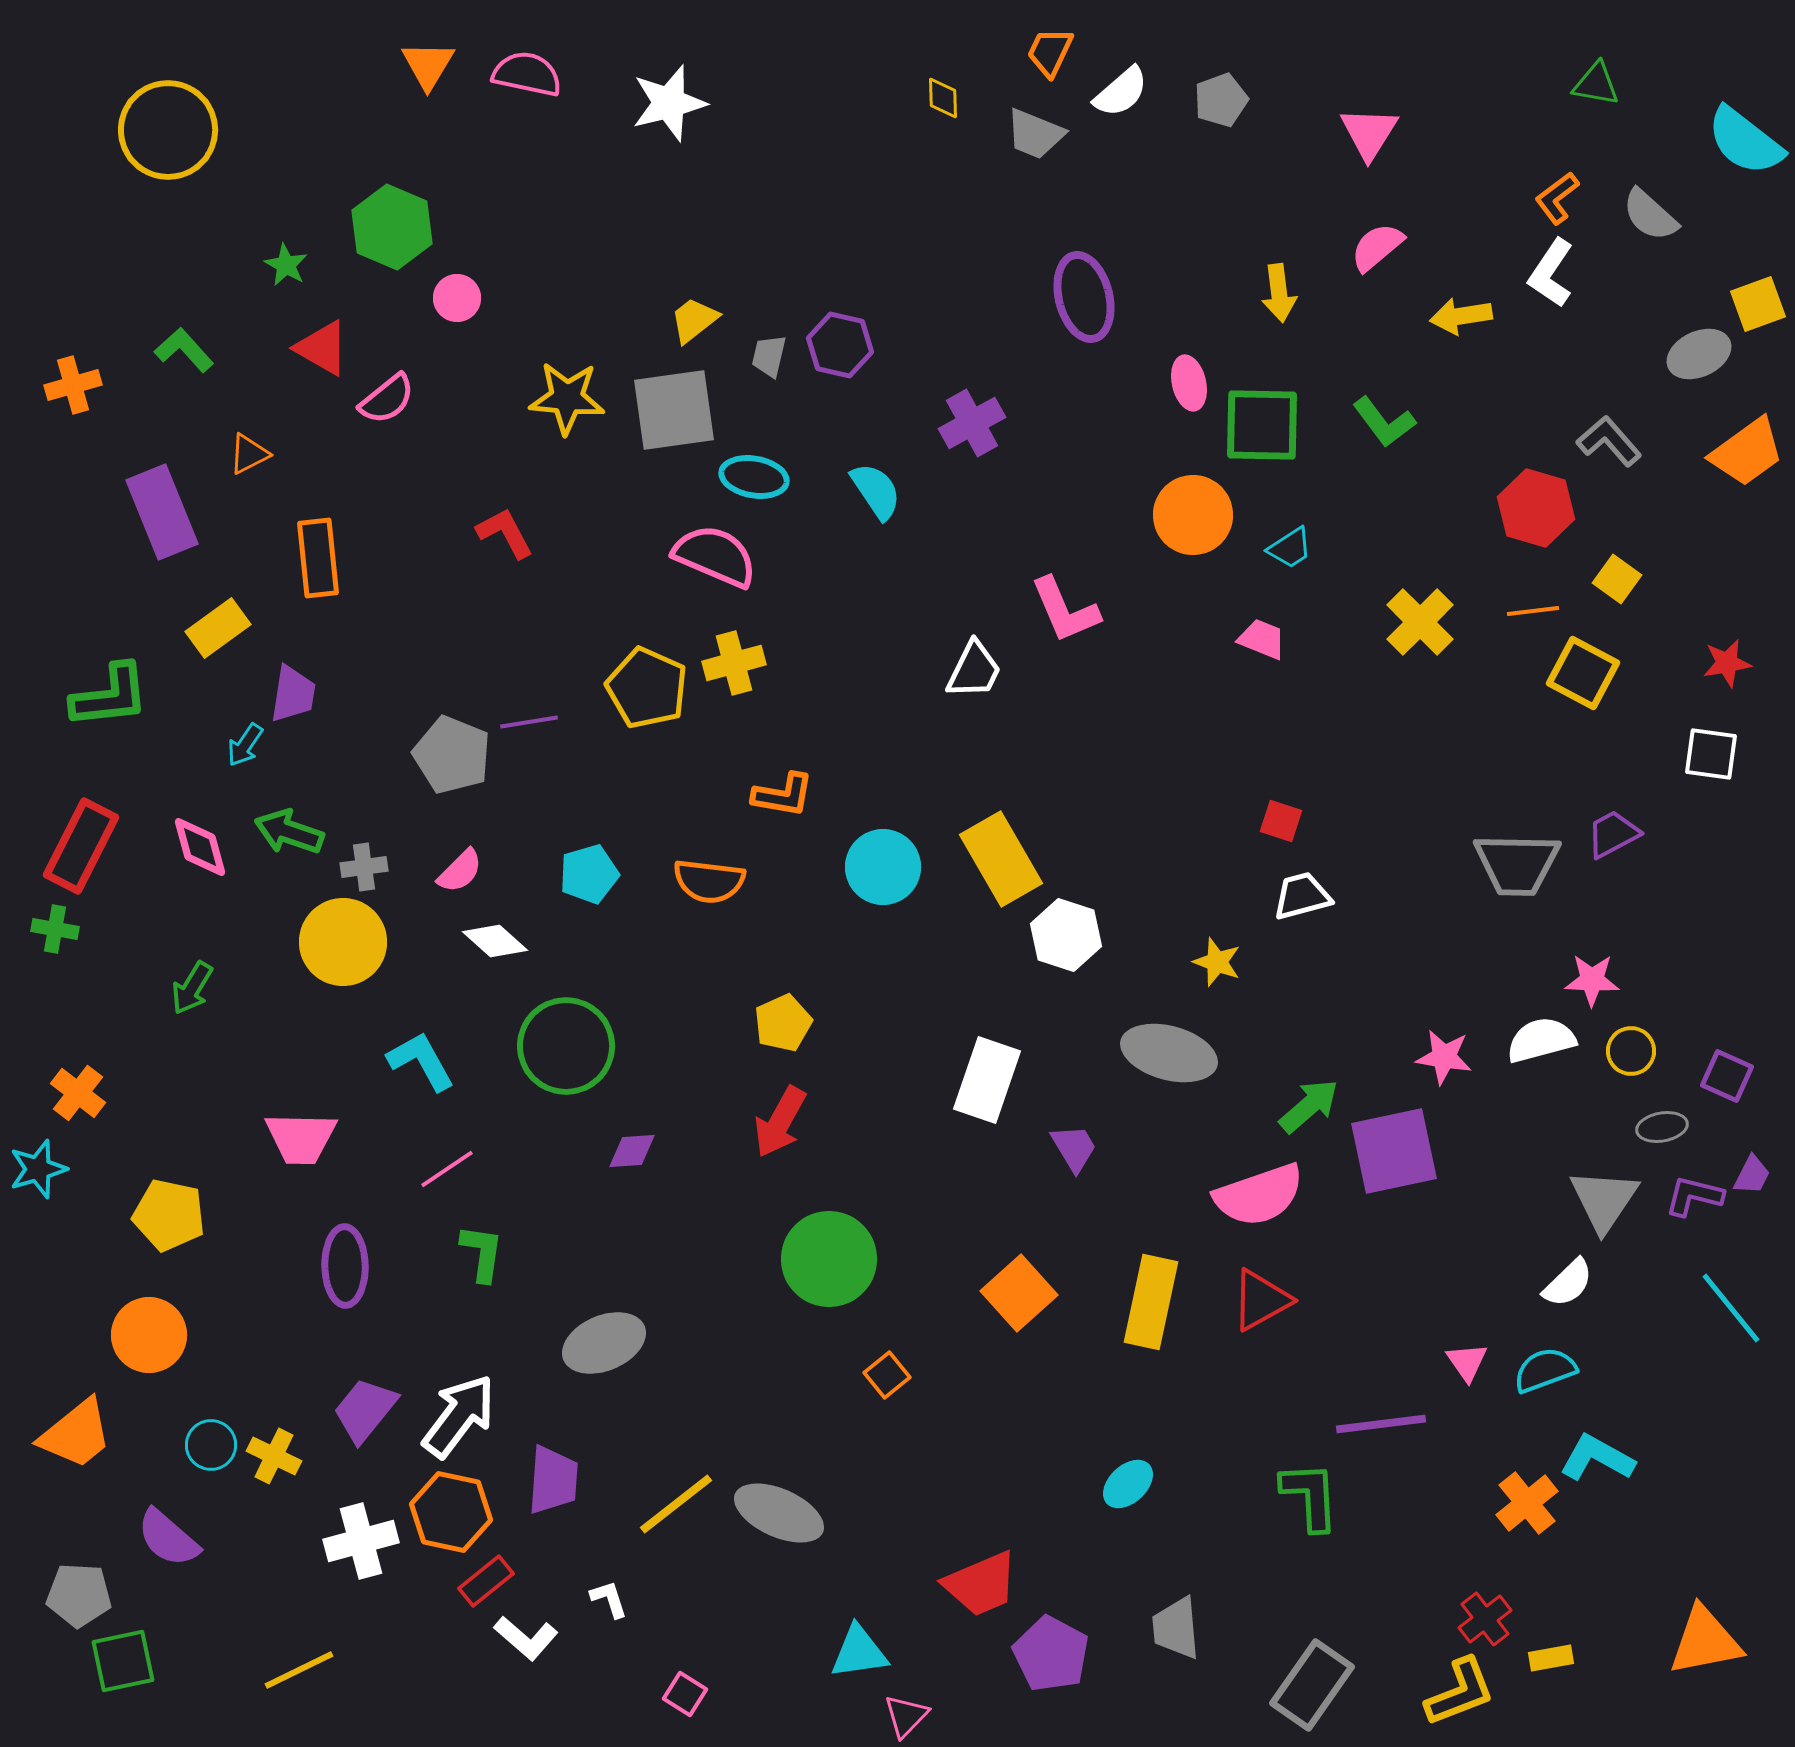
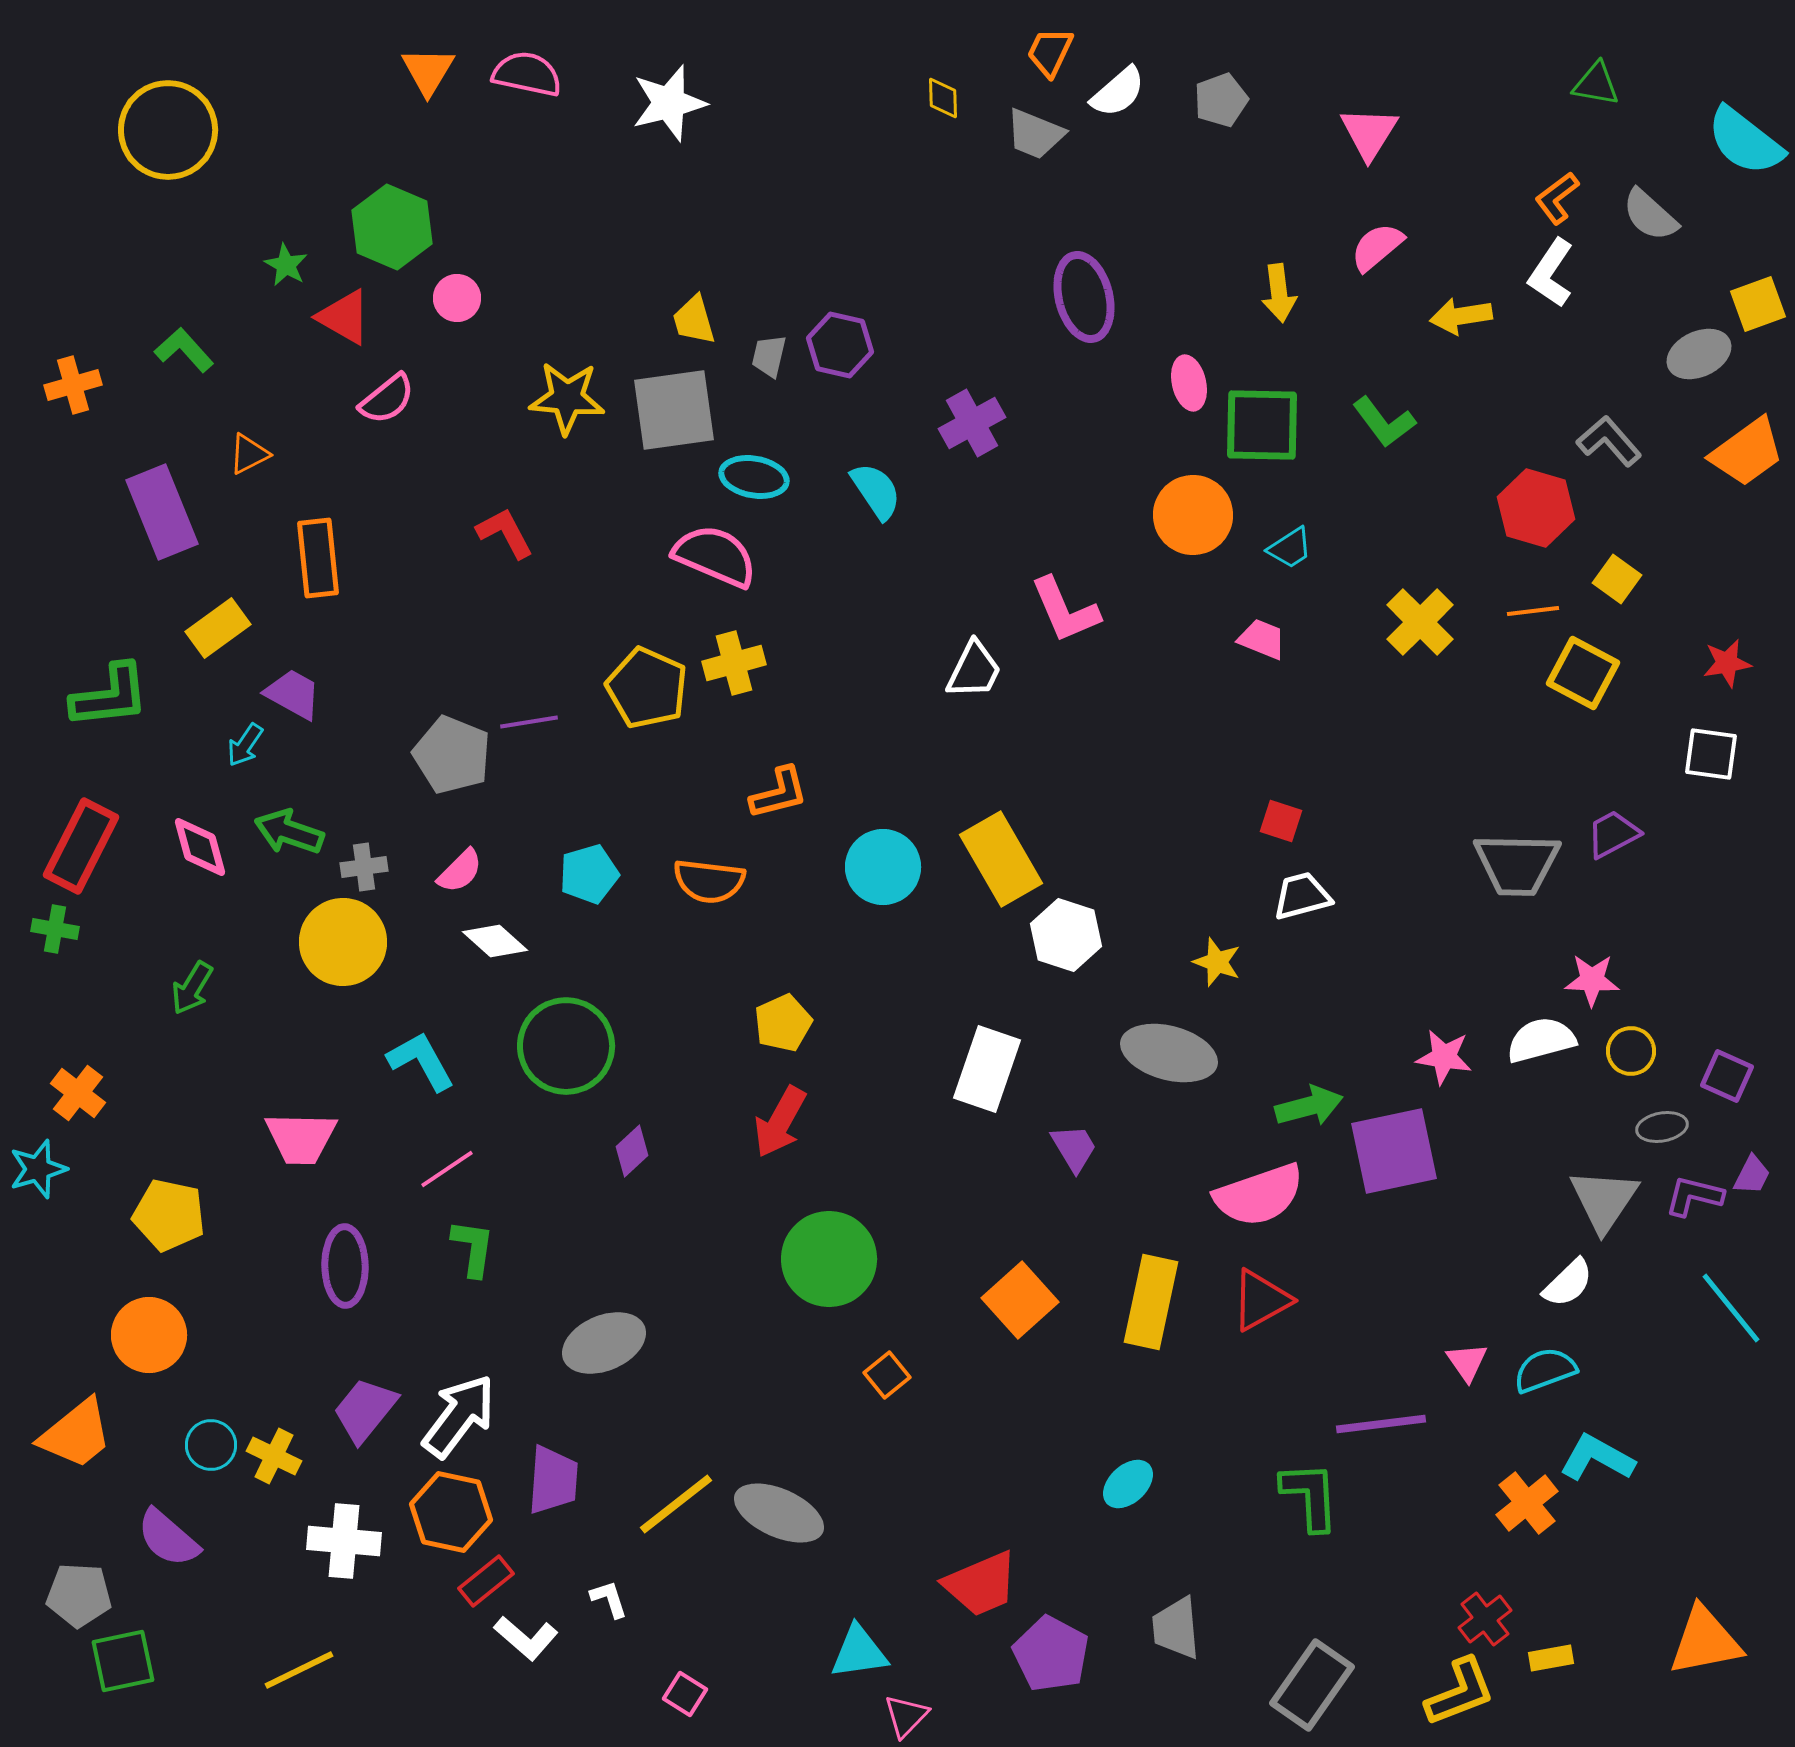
orange triangle at (428, 65): moved 6 px down
white semicircle at (1121, 92): moved 3 px left
yellow trapezoid at (694, 320): rotated 68 degrees counterclockwise
red triangle at (322, 348): moved 22 px right, 31 px up
purple trapezoid at (293, 694): rotated 70 degrees counterclockwise
orange L-shape at (783, 795): moved 4 px left, 2 px up; rotated 24 degrees counterclockwise
white rectangle at (987, 1080): moved 11 px up
green arrow at (1309, 1106): rotated 26 degrees clockwise
purple diamond at (632, 1151): rotated 39 degrees counterclockwise
green L-shape at (482, 1253): moved 9 px left, 5 px up
orange square at (1019, 1293): moved 1 px right, 7 px down
white cross at (361, 1541): moved 17 px left; rotated 20 degrees clockwise
